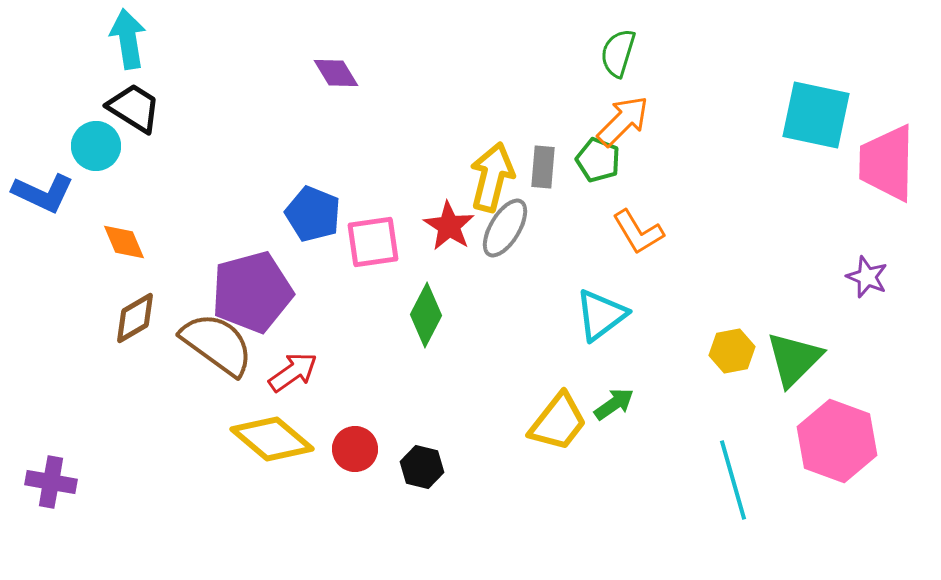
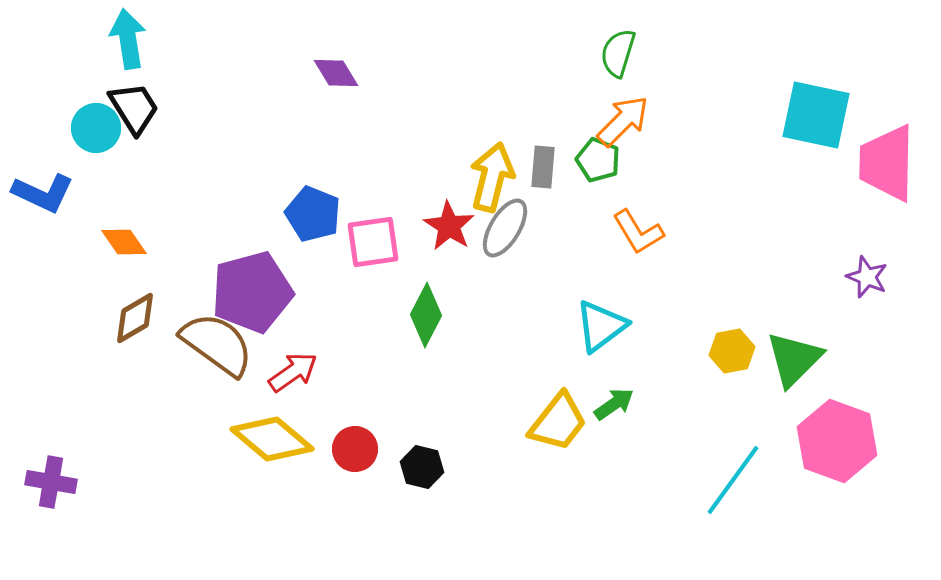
black trapezoid: rotated 26 degrees clockwise
cyan circle: moved 18 px up
orange diamond: rotated 12 degrees counterclockwise
cyan triangle: moved 11 px down
cyan line: rotated 52 degrees clockwise
